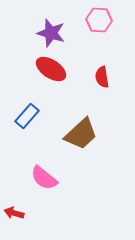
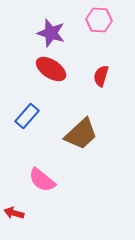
red semicircle: moved 1 px left, 1 px up; rotated 25 degrees clockwise
pink semicircle: moved 2 px left, 2 px down
